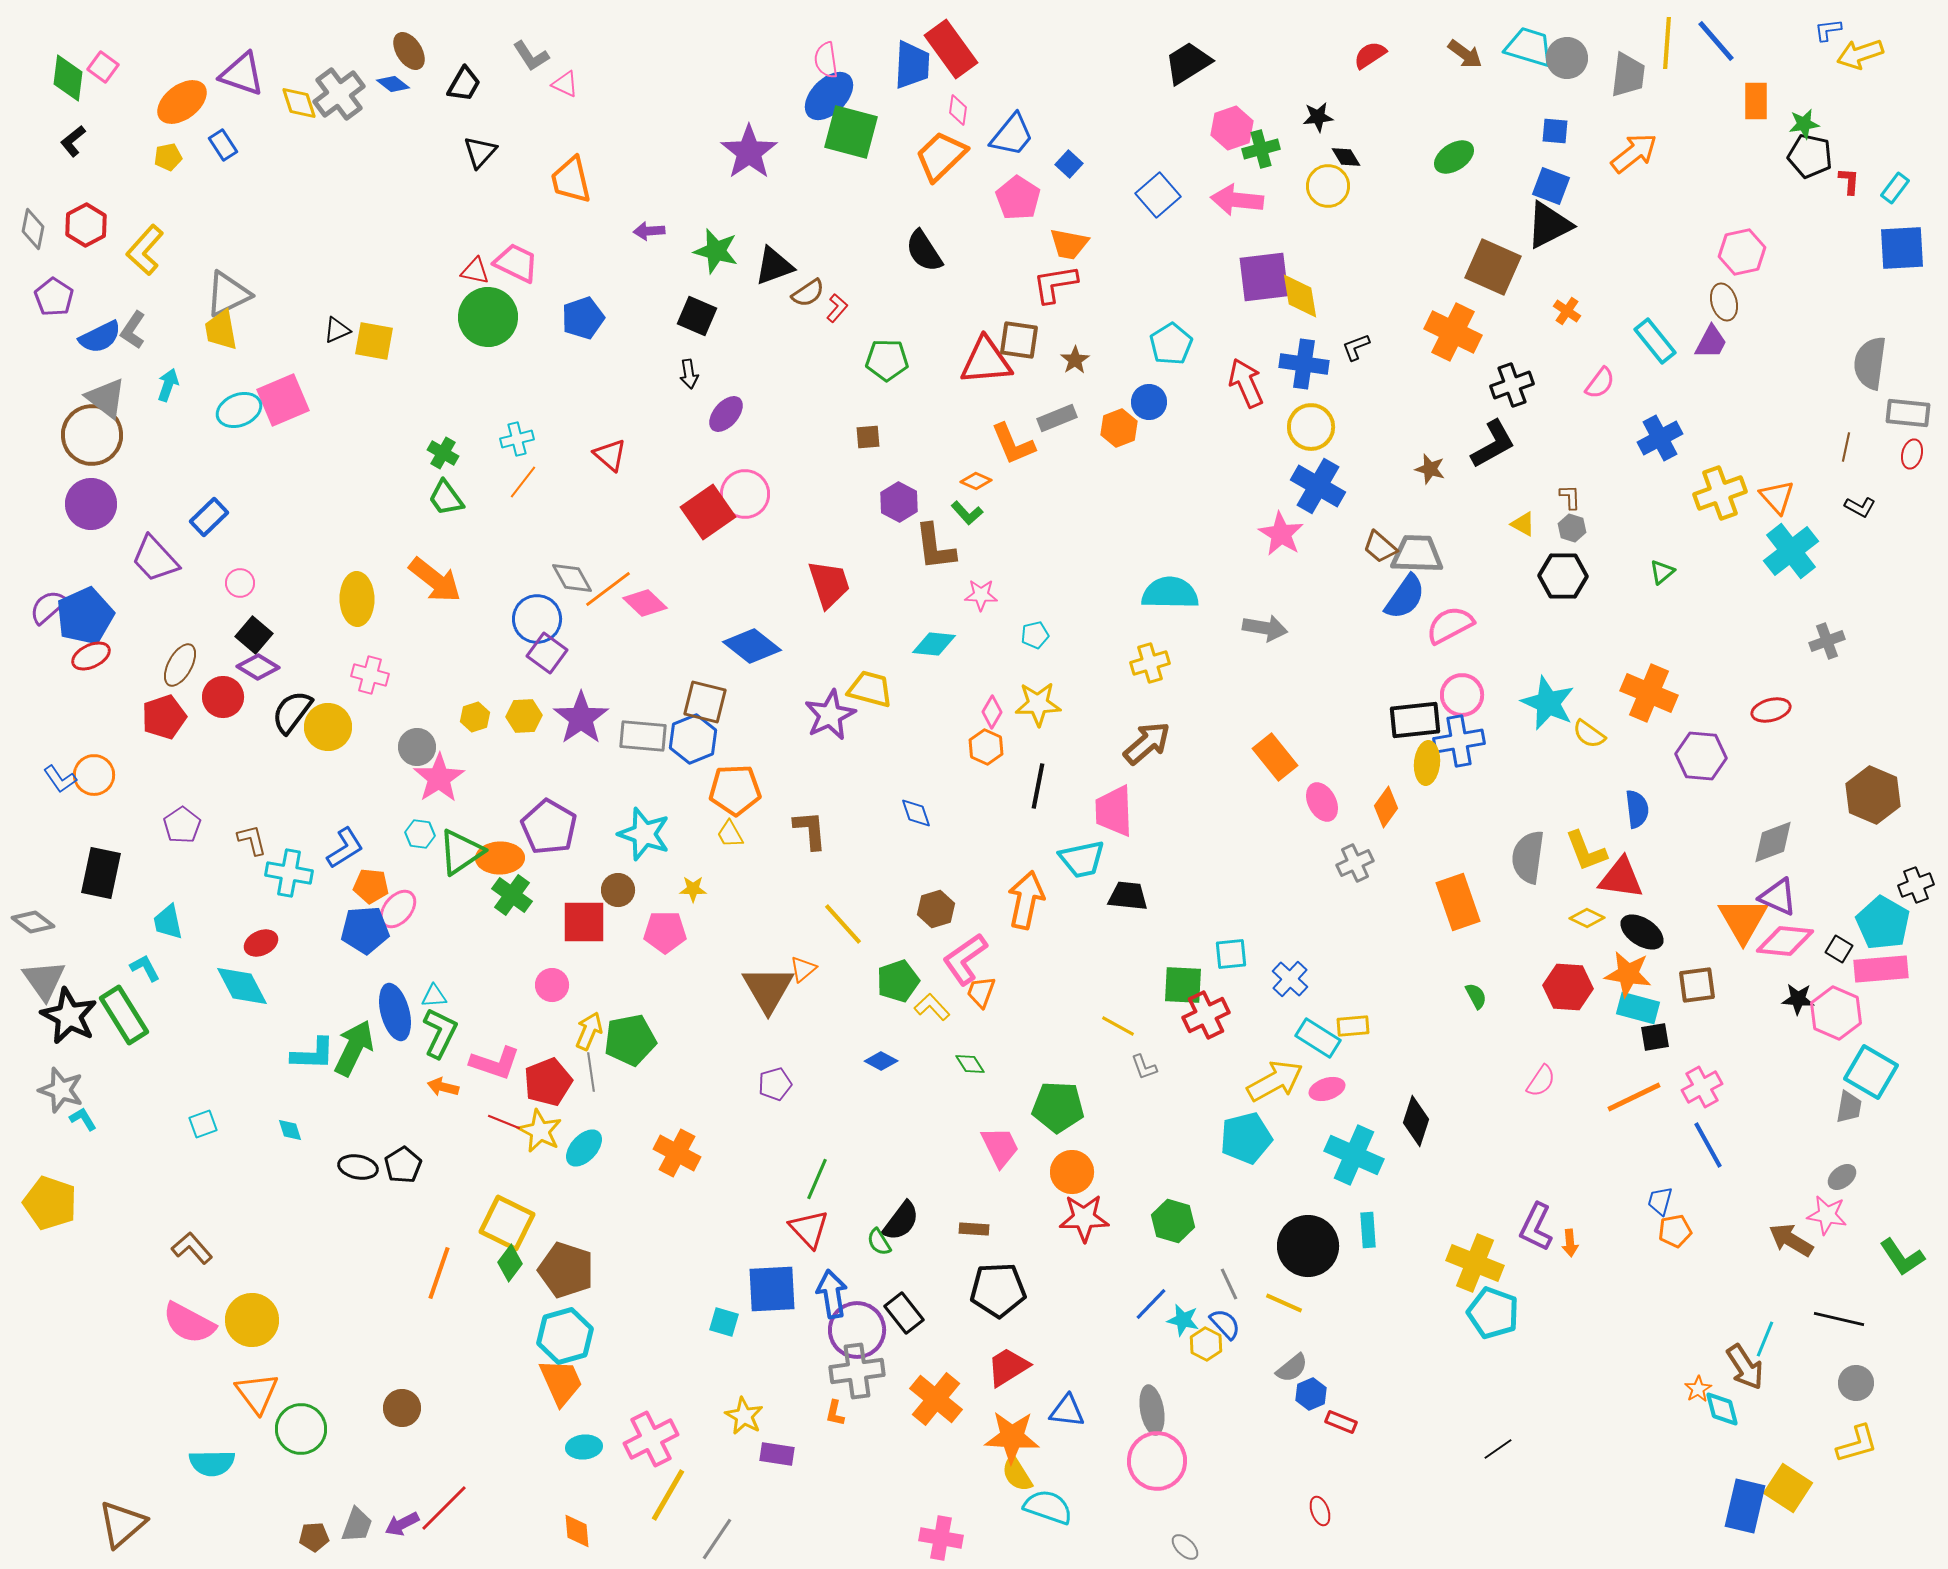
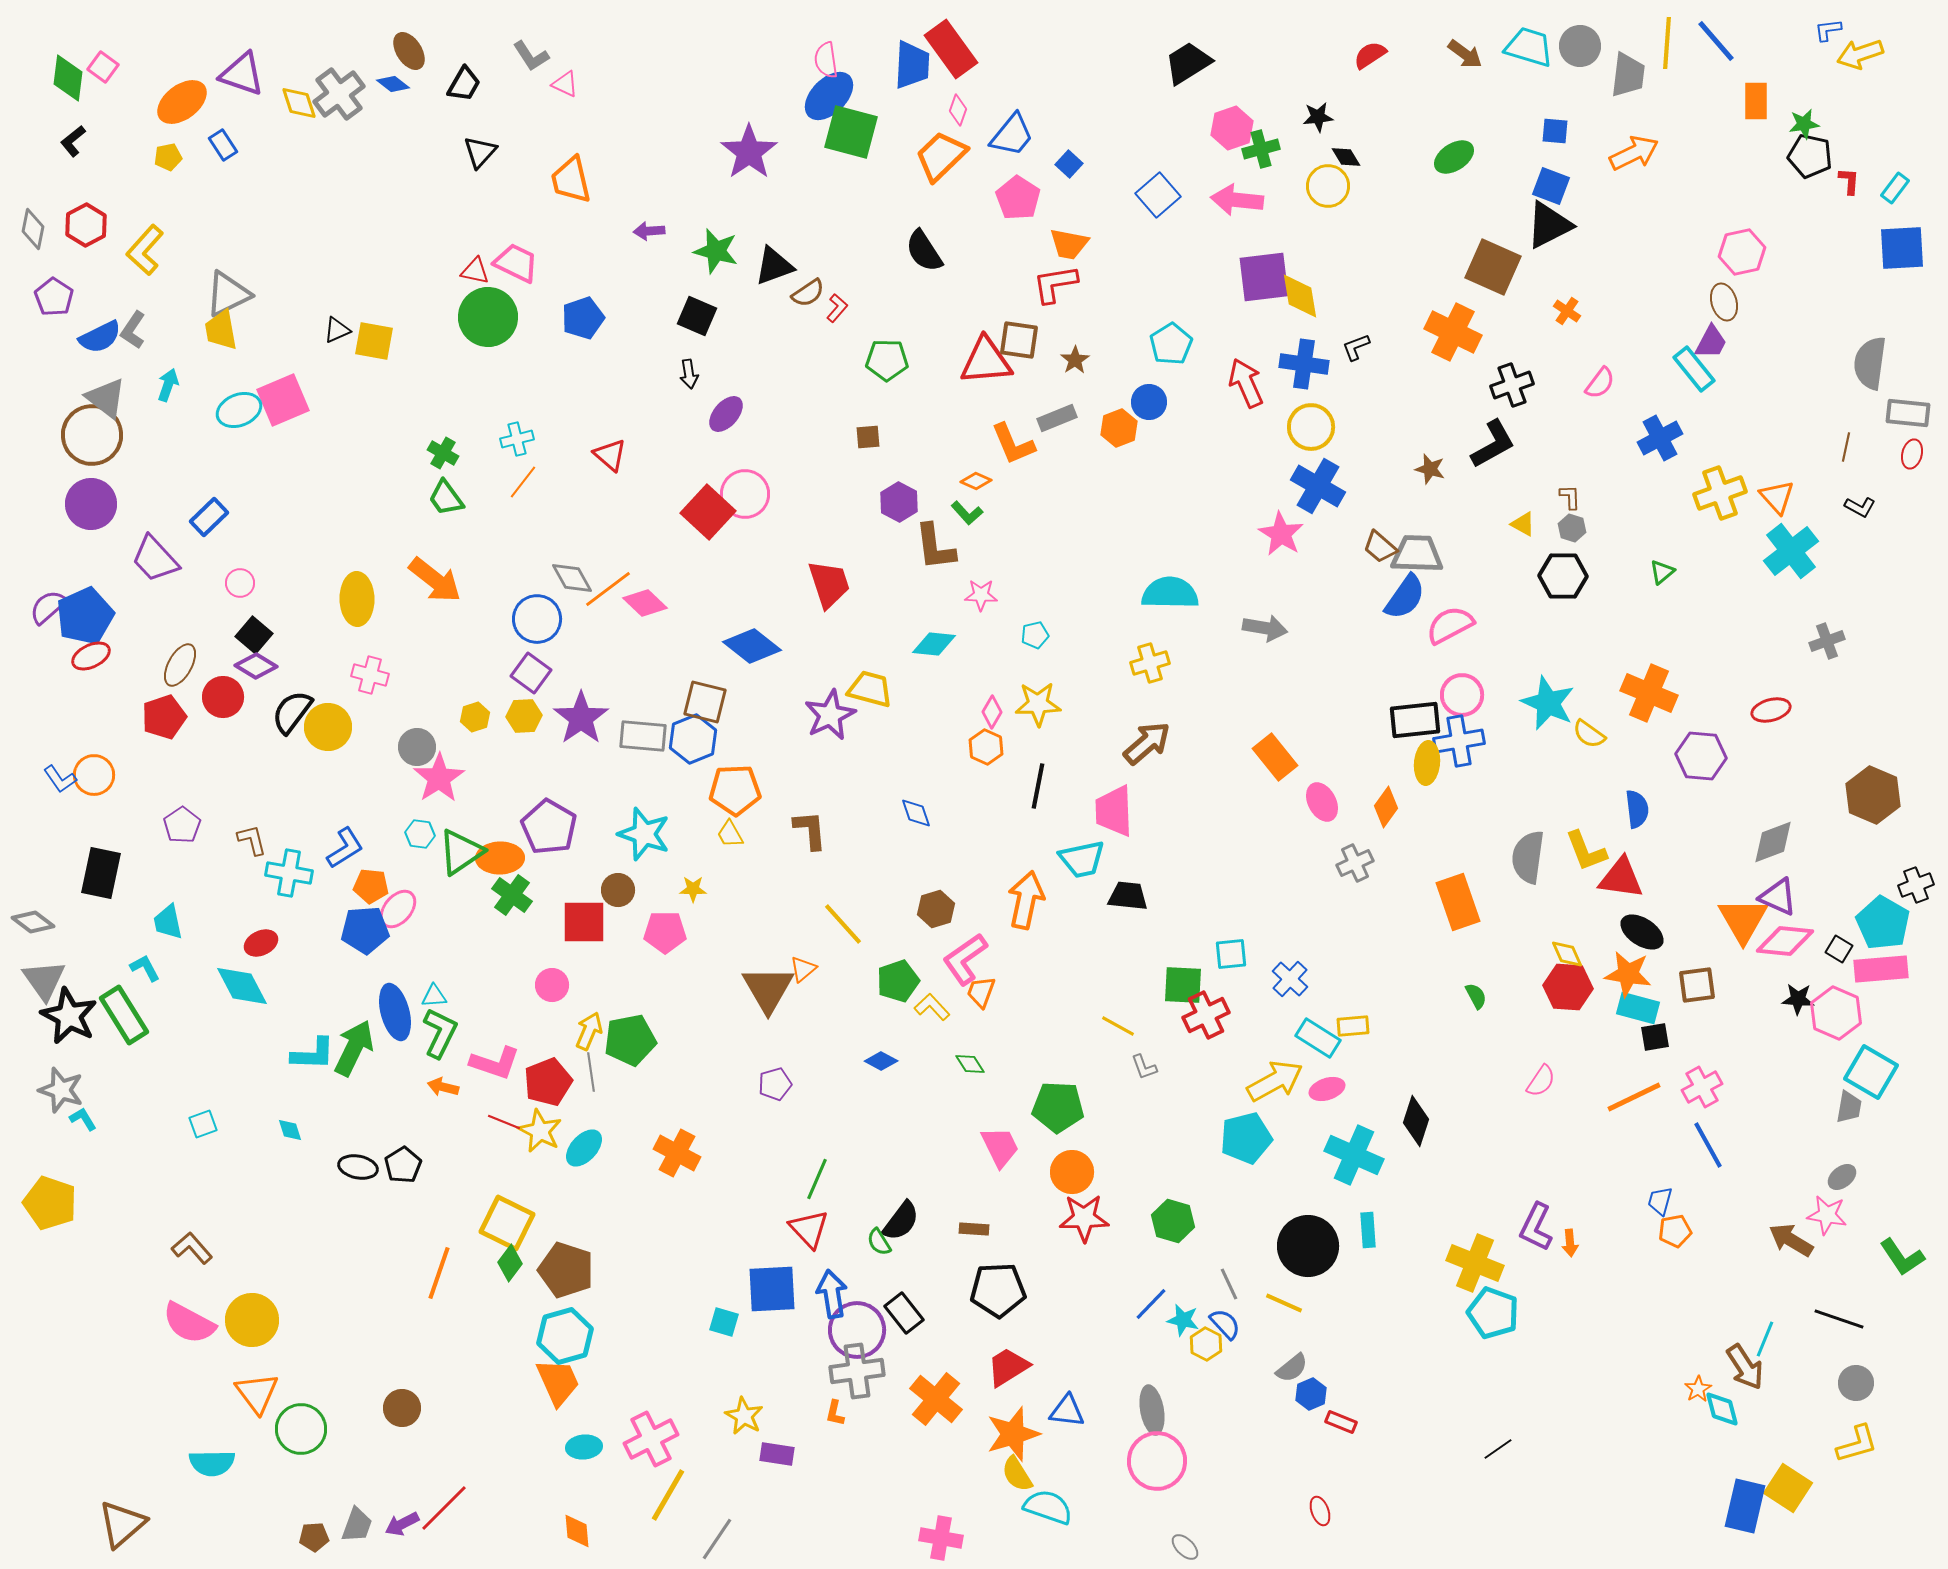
gray circle at (1567, 58): moved 13 px right, 12 px up
pink diamond at (958, 110): rotated 12 degrees clockwise
orange arrow at (1634, 153): rotated 12 degrees clockwise
cyan rectangle at (1655, 341): moved 39 px right, 28 px down
red square at (708, 512): rotated 12 degrees counterclockwise
purple square at (547, 653): moved 16 px left, 20 px down
purple diamond at (258, 667): moved 2 px left, 1 px up
yellow diamond at (1587, 918): moved 20 px left, 36 px down; rotated 40 degrees clockwise
black line at (1839, 1319): rotated 6 degrees clockwise
orange trapezoid at (561, 1382): moved 3 px left
orange star at (1012, 1437): moved 1 px right, 3 px up; rotated 20 degrees counterclockwise
